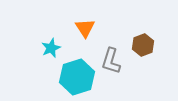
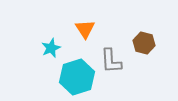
orange triangle: moved 1 px down
brown hexagon: moved 1 px right, 2 px up; rotated 25 degrees counterclockwise
gray L-shape: rotated 20 degrees counterclockwise
